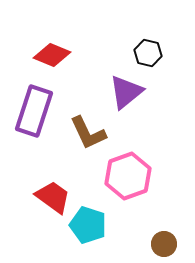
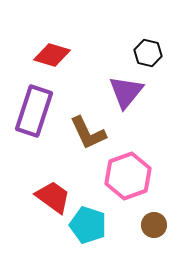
red diamond: rotated 6 degrees counterclockwise
purple triangle: rotated 12 degrees counterclockwise
brown circle: moved 10 px left, 19 px up
